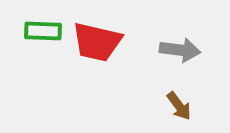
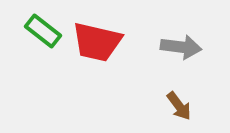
green rectangle: rotated 36 degrees clockwise
gray arrow: moved 1 px right, 3 px up
